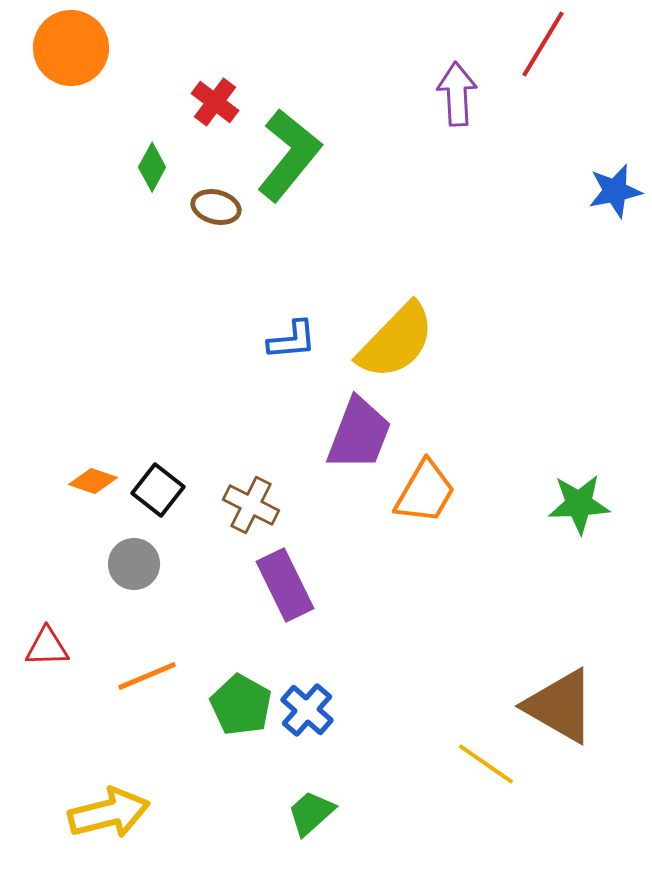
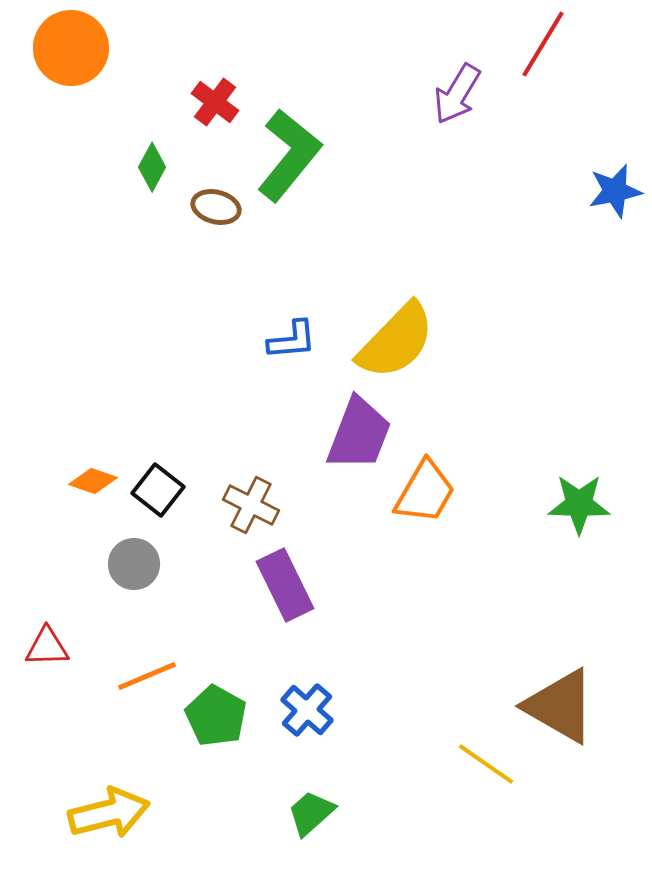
purple arrow: rotated 146 degrees counterclockwise
green star: rotated 4 degrees clockwise
green pentagon: moved 25 px left, 11 px down
